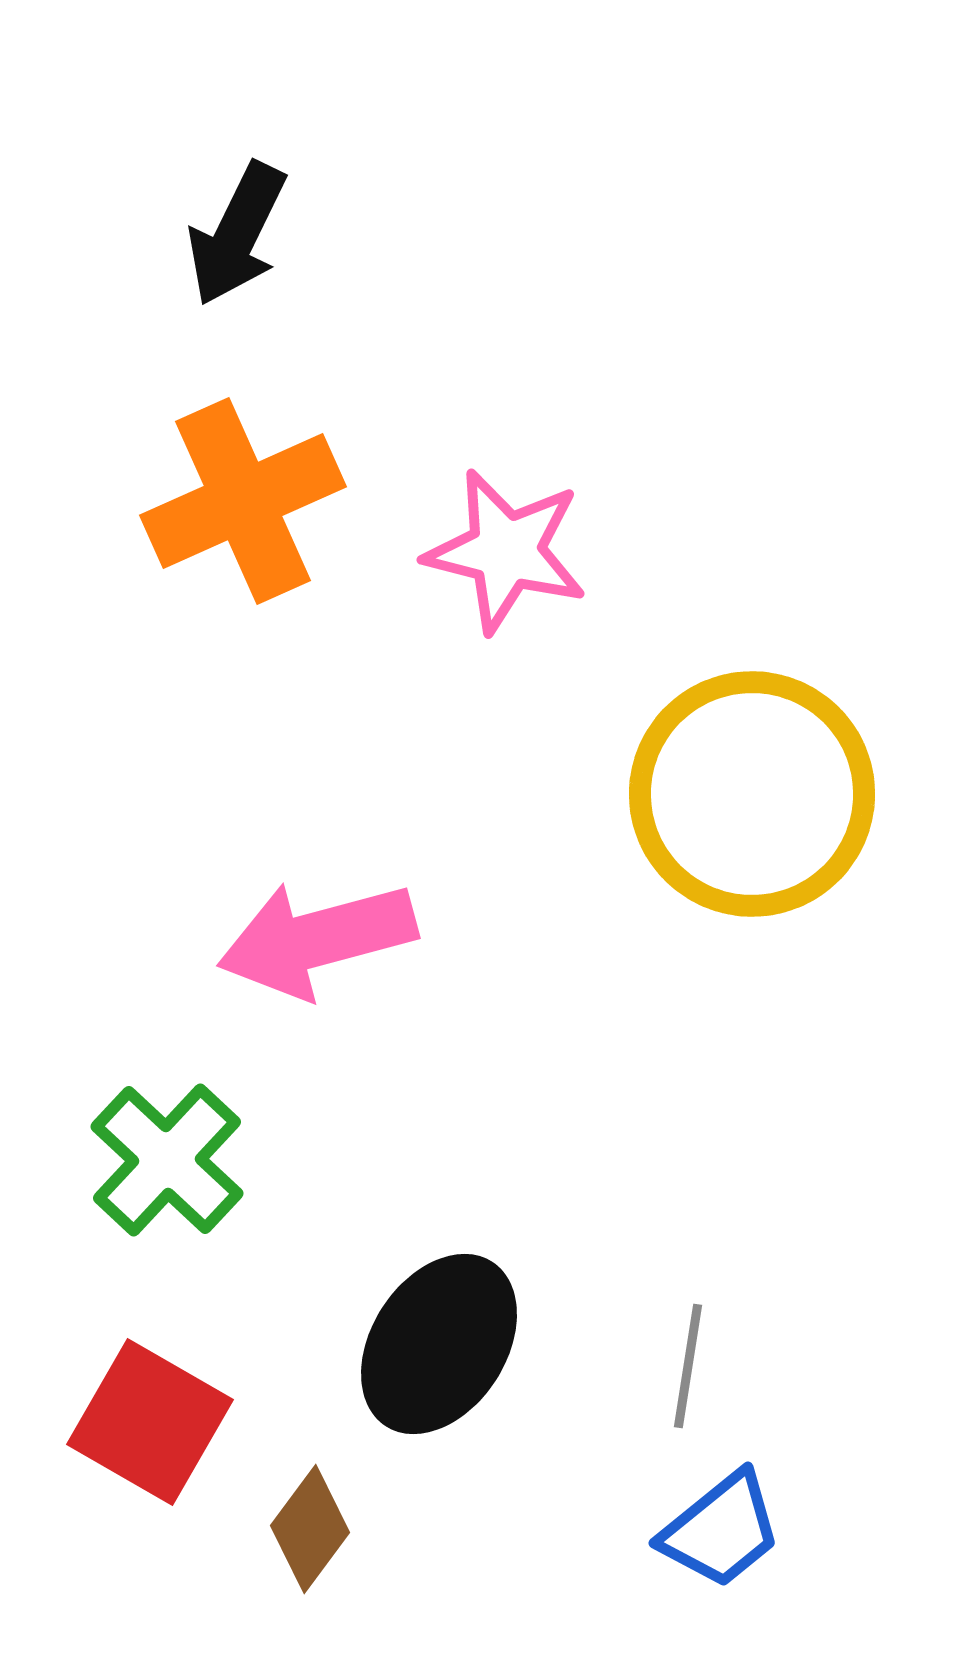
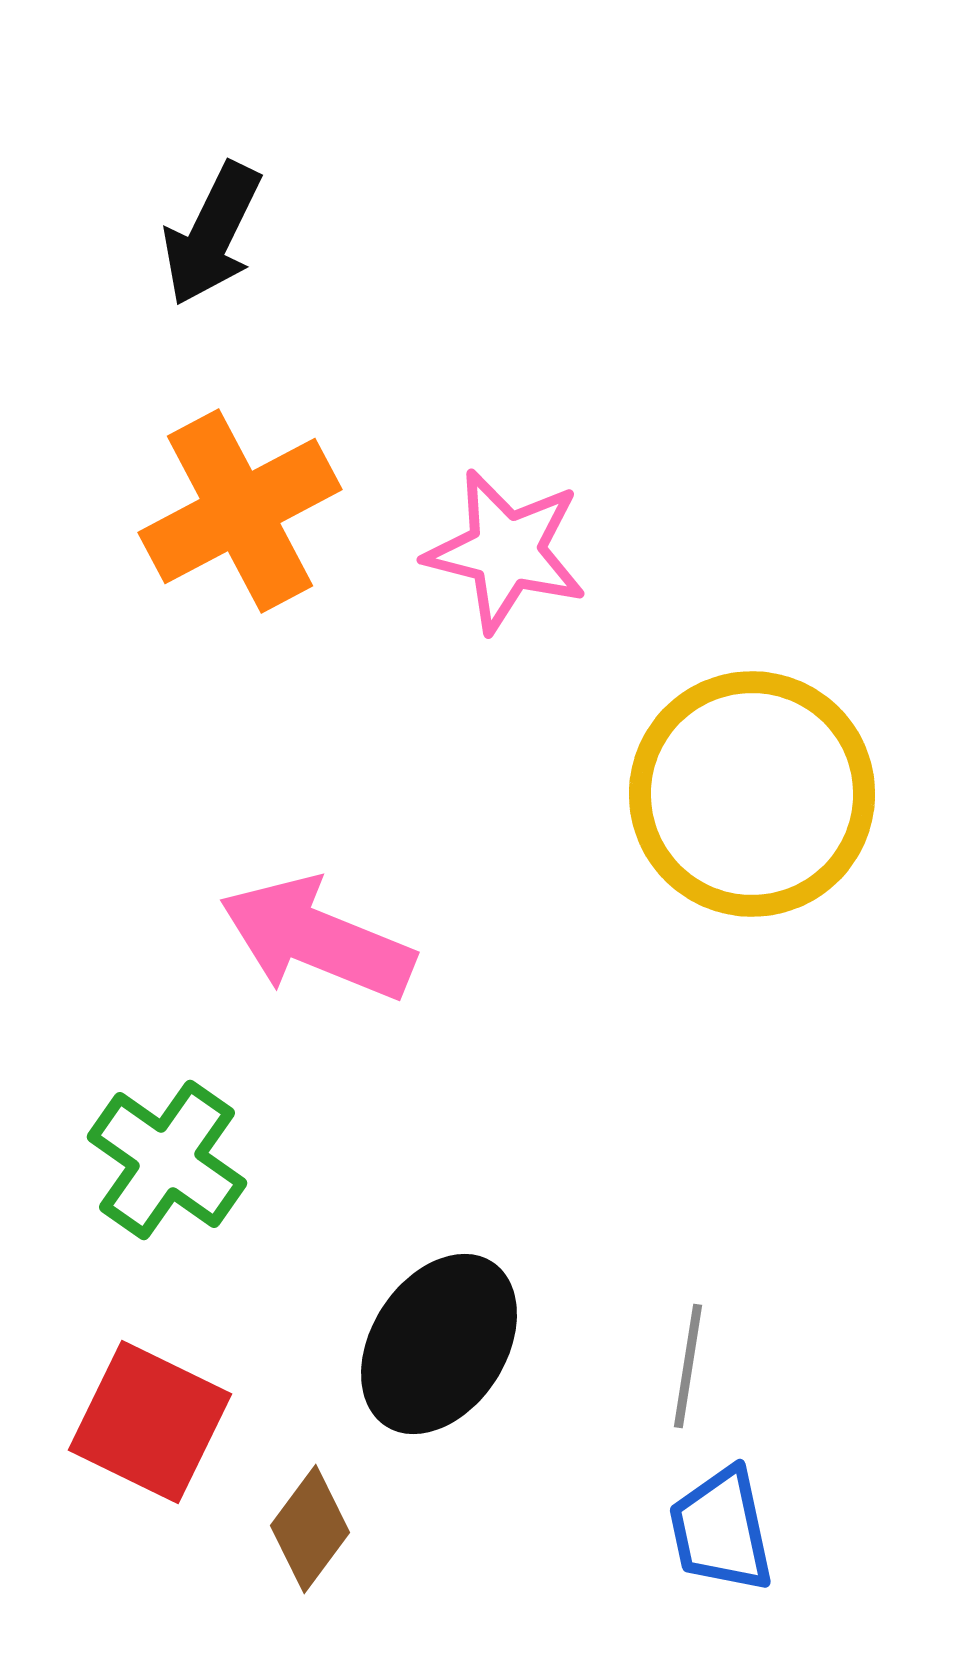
black arrow: moved 25 px left
orange cross: moved 3 px left, 10 px down; rotated 4 degrees counterclockwise
pink arrow: rotated 37 degrees clockwise
green cross: rotated 8 degrees counterclockwise
red square: rotated 4 degrees counterclockwise
blue trapezoid: rotated 117 degrees clockwise
